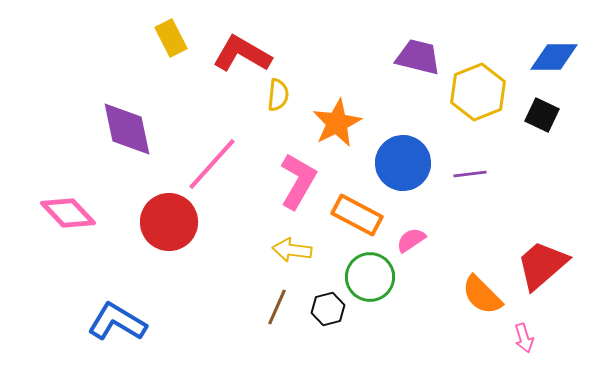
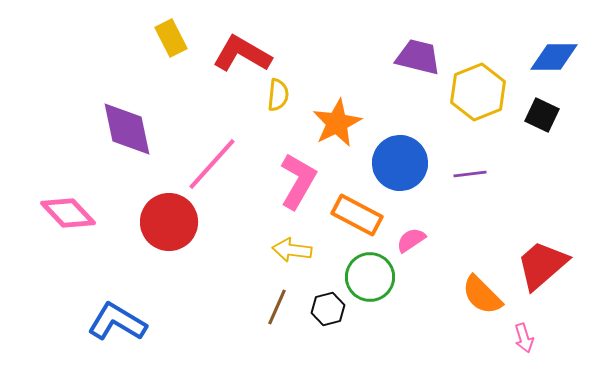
blue circle: moved 3 px left
